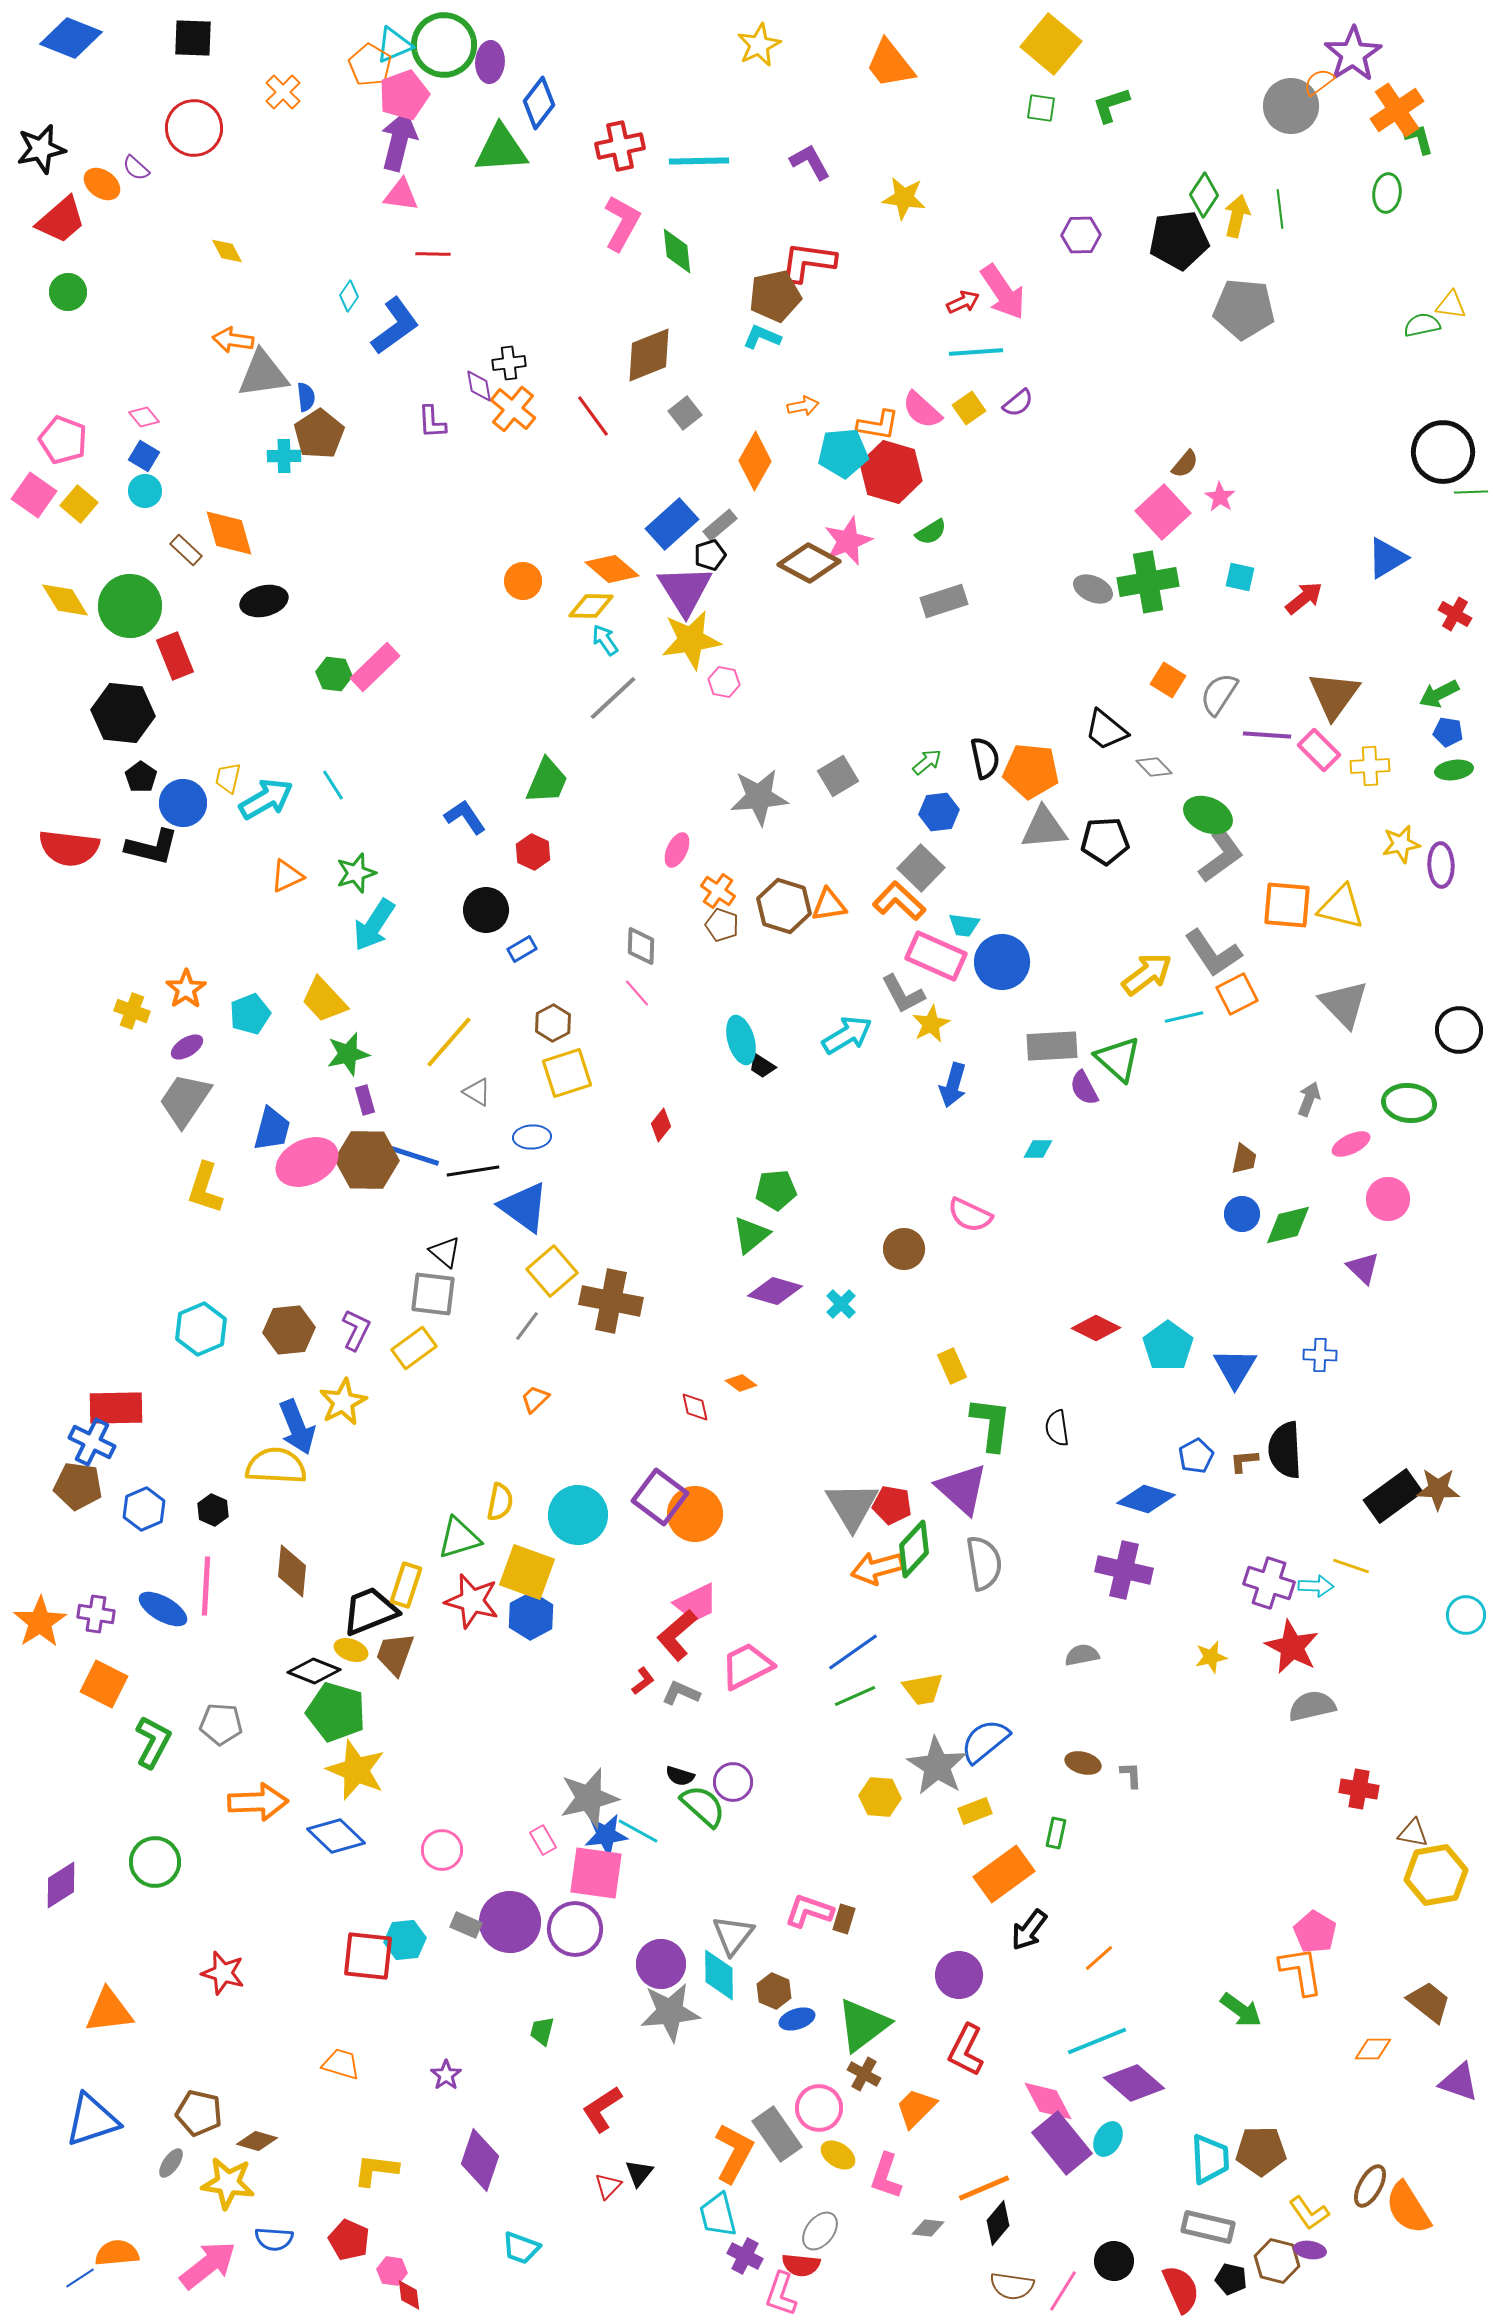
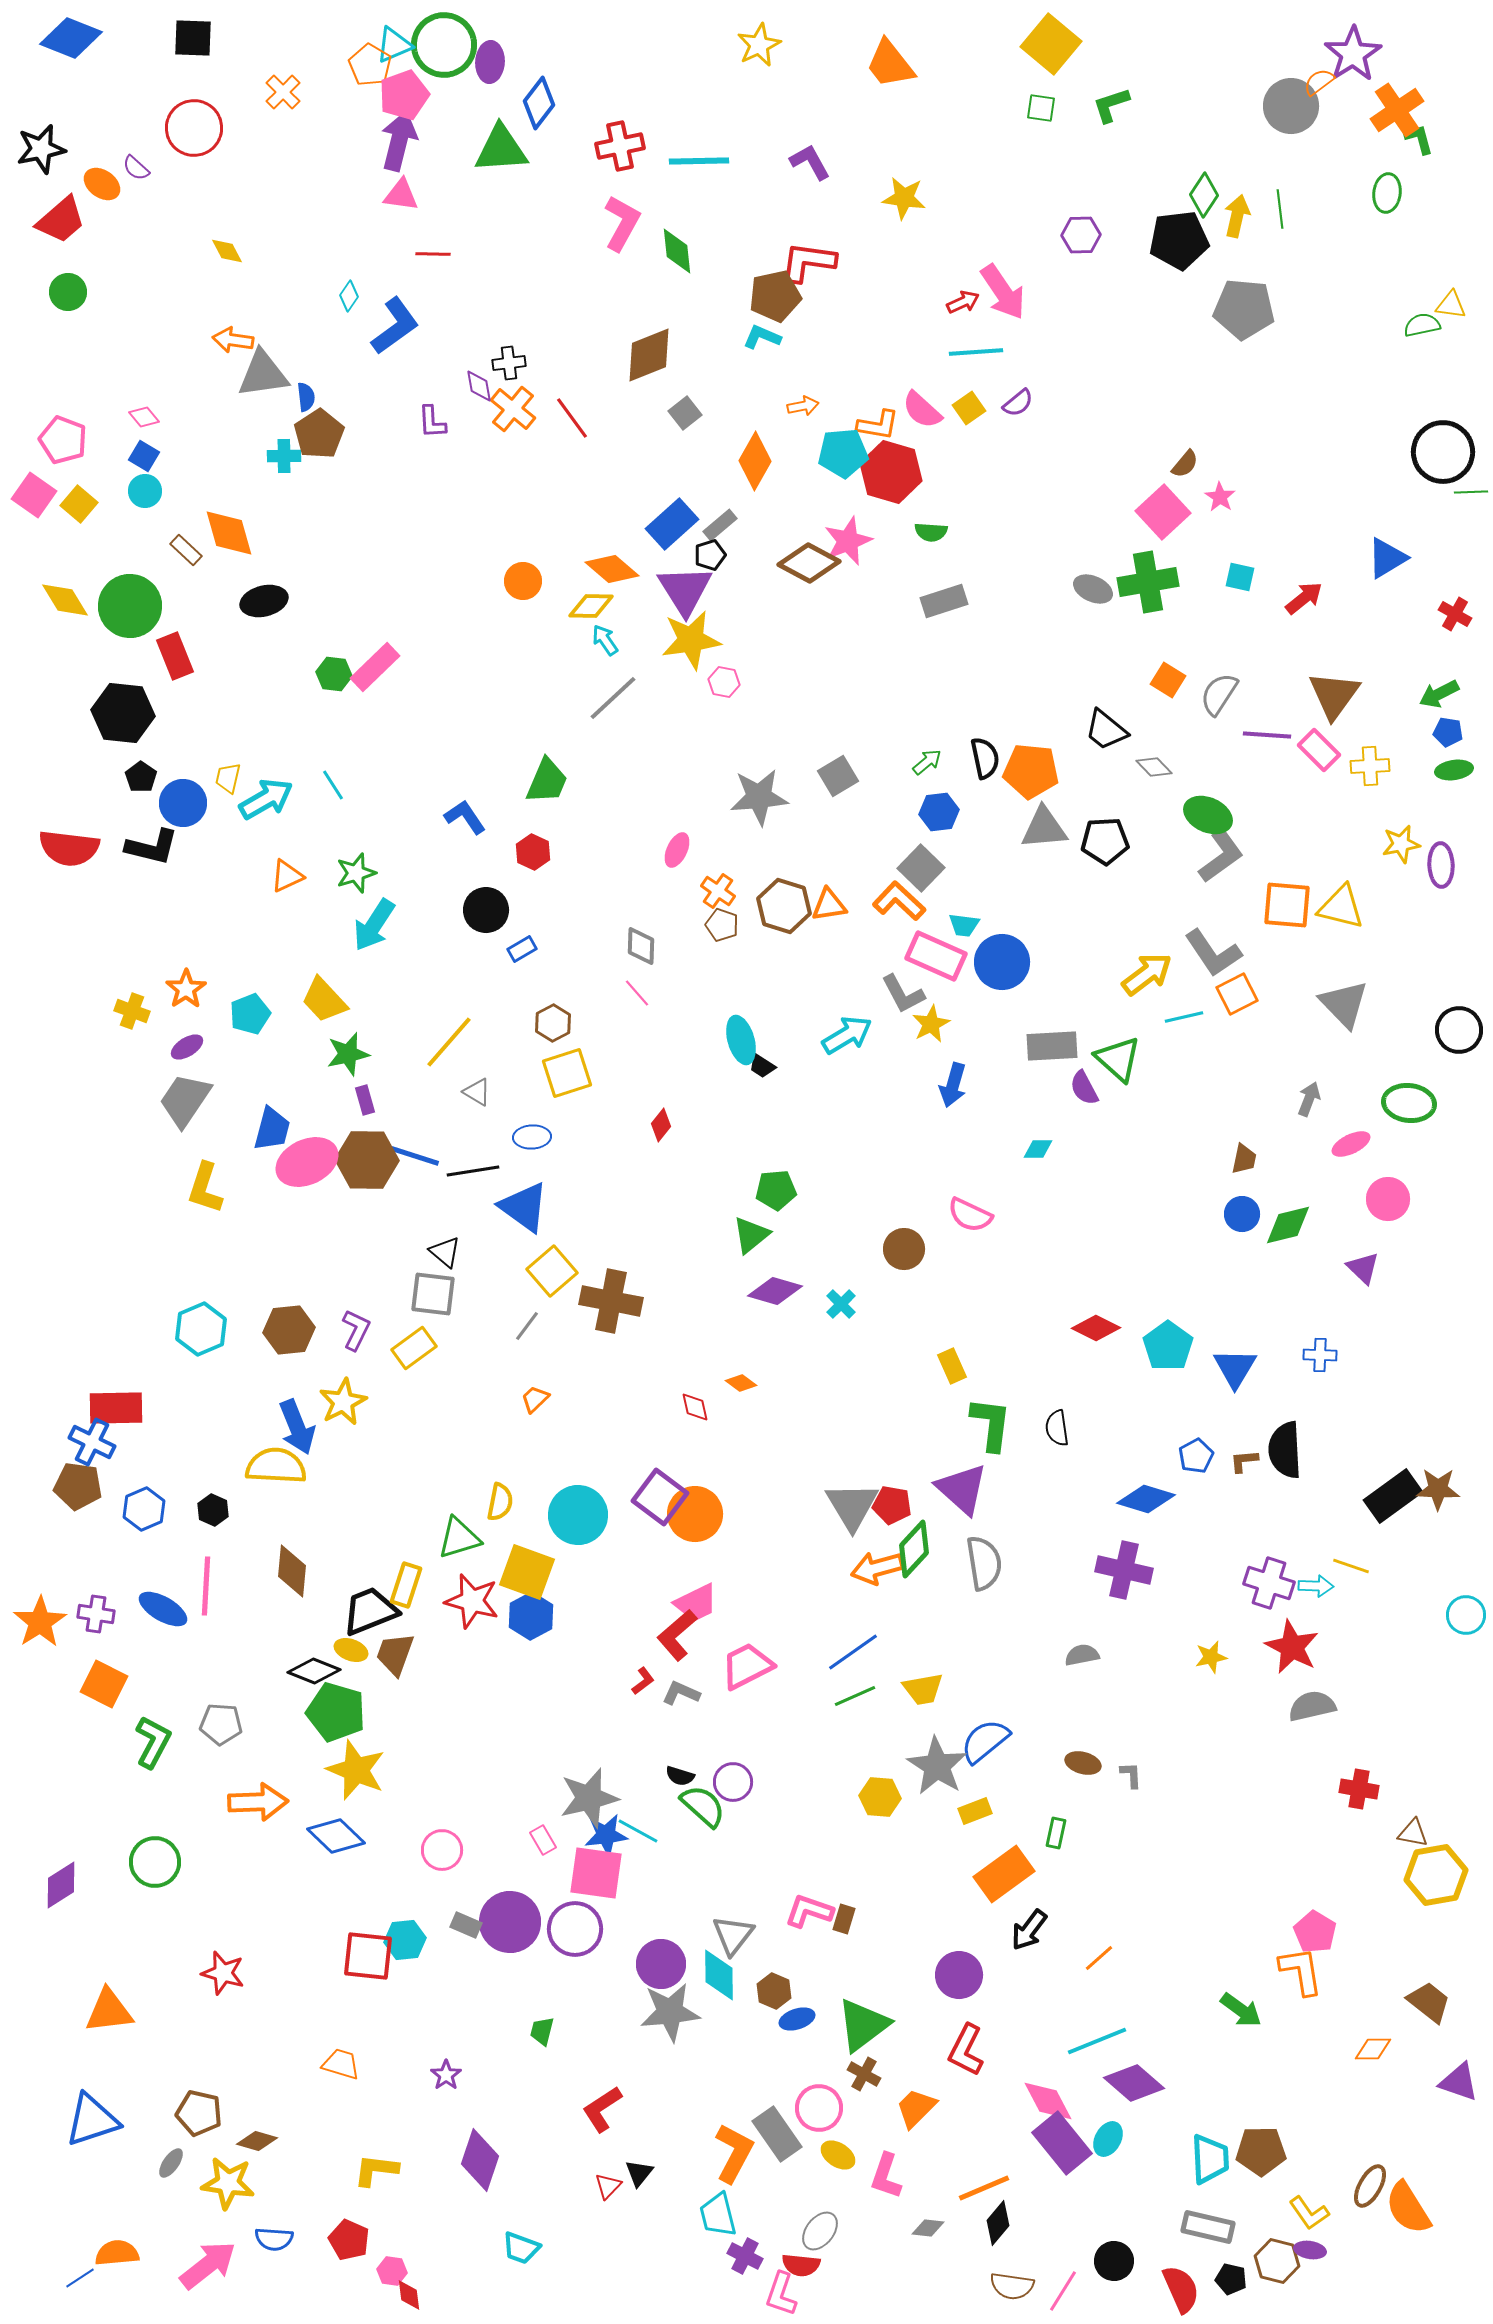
red line at (593, 416): moved 21 px left, 2 px down
green semicircle at (931, 532): rotated 36 degrees clockwise
